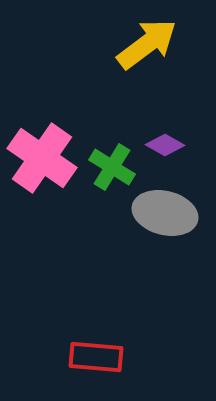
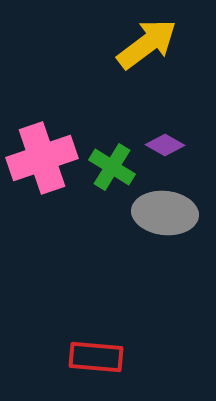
pink cross: rotated 36 degrees clockwise
gray ellipse: rotated 8 degrees counterclockwise
